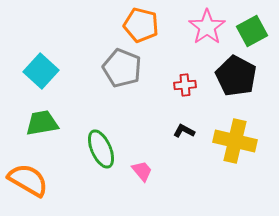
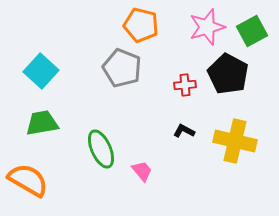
pink star: rotated 18 degrees clockwise
black pentagon: moved 8 px left, 2 px up
